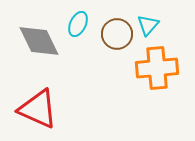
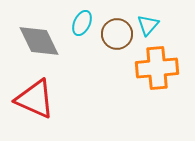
cyan ellipse: moved 4 px right, 1 px up
red triangle: moved 3 px left, 10 px up
